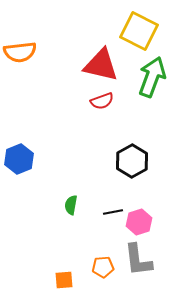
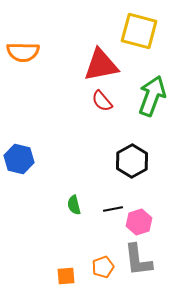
yellow square: rotated 12 degrees counterclockwise
orange semicircle: moved 3 px right; rotated 8 degrees clockwise
red triangle: rotated 24 degrees counterclockwise
green arrow: moved 19 px down
red semicircle: rotated 70 degrees clockwise
blue hexagon: rotated 24 degrees counterclockwise
green semicircle: moved 3 px right; rotated 24 degrees counterclockwise
black line: moved 3 px up
orange pentagon: rotated 15 degrees counterclockwise
orange square: moved 2 px right, 4 px up
